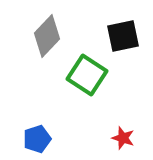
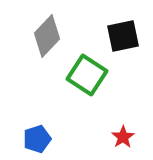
red star: moved 1 px up; rotated 20 degrees clockwise
